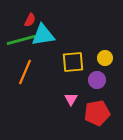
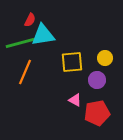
green line: moved 1 px left, 3 px down
yellow square: moved 1 px left
pink triangle: moved 4 px right, 1 px down; rotated 32 degrees counterclockwise
